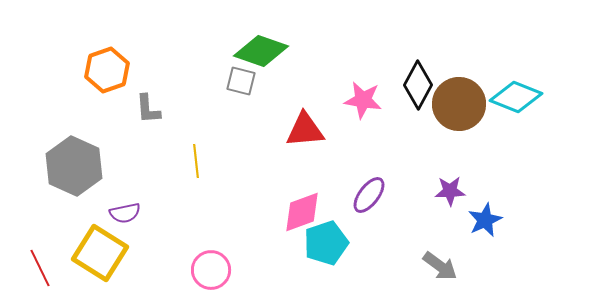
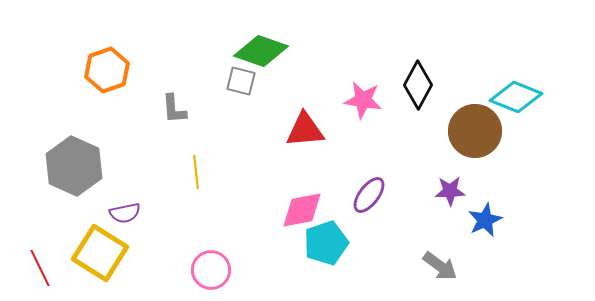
brown circle: moved 16 px right, 27 px down
gray L-shape: moved 26 px right
yellow line: moved 11 px down
pink diamond: moved 2 px up; rotated 9 degrees clockwise
